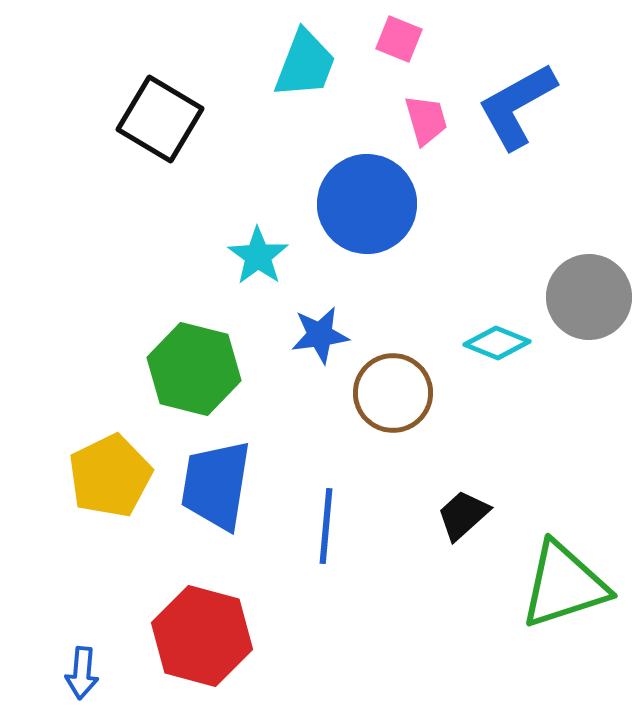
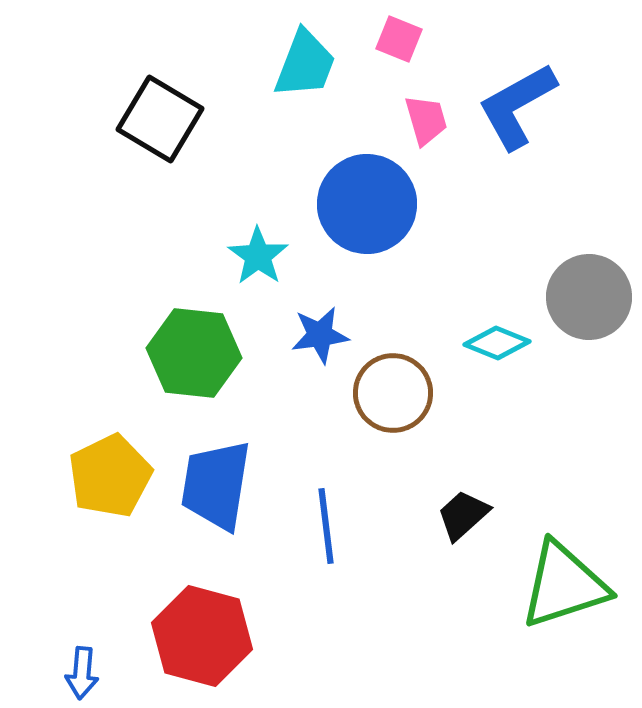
green hexagon: moved 16 px up; rotated 8 degrees counterclockwise
blue line: rotated 12 degrees counterclockwise
